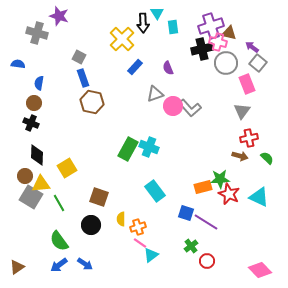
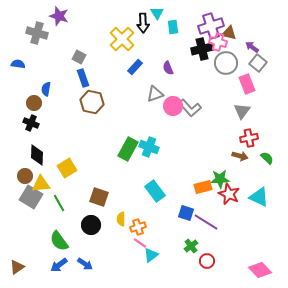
blue semicircle at (39, 83): moved 7 px right, 6 px down
